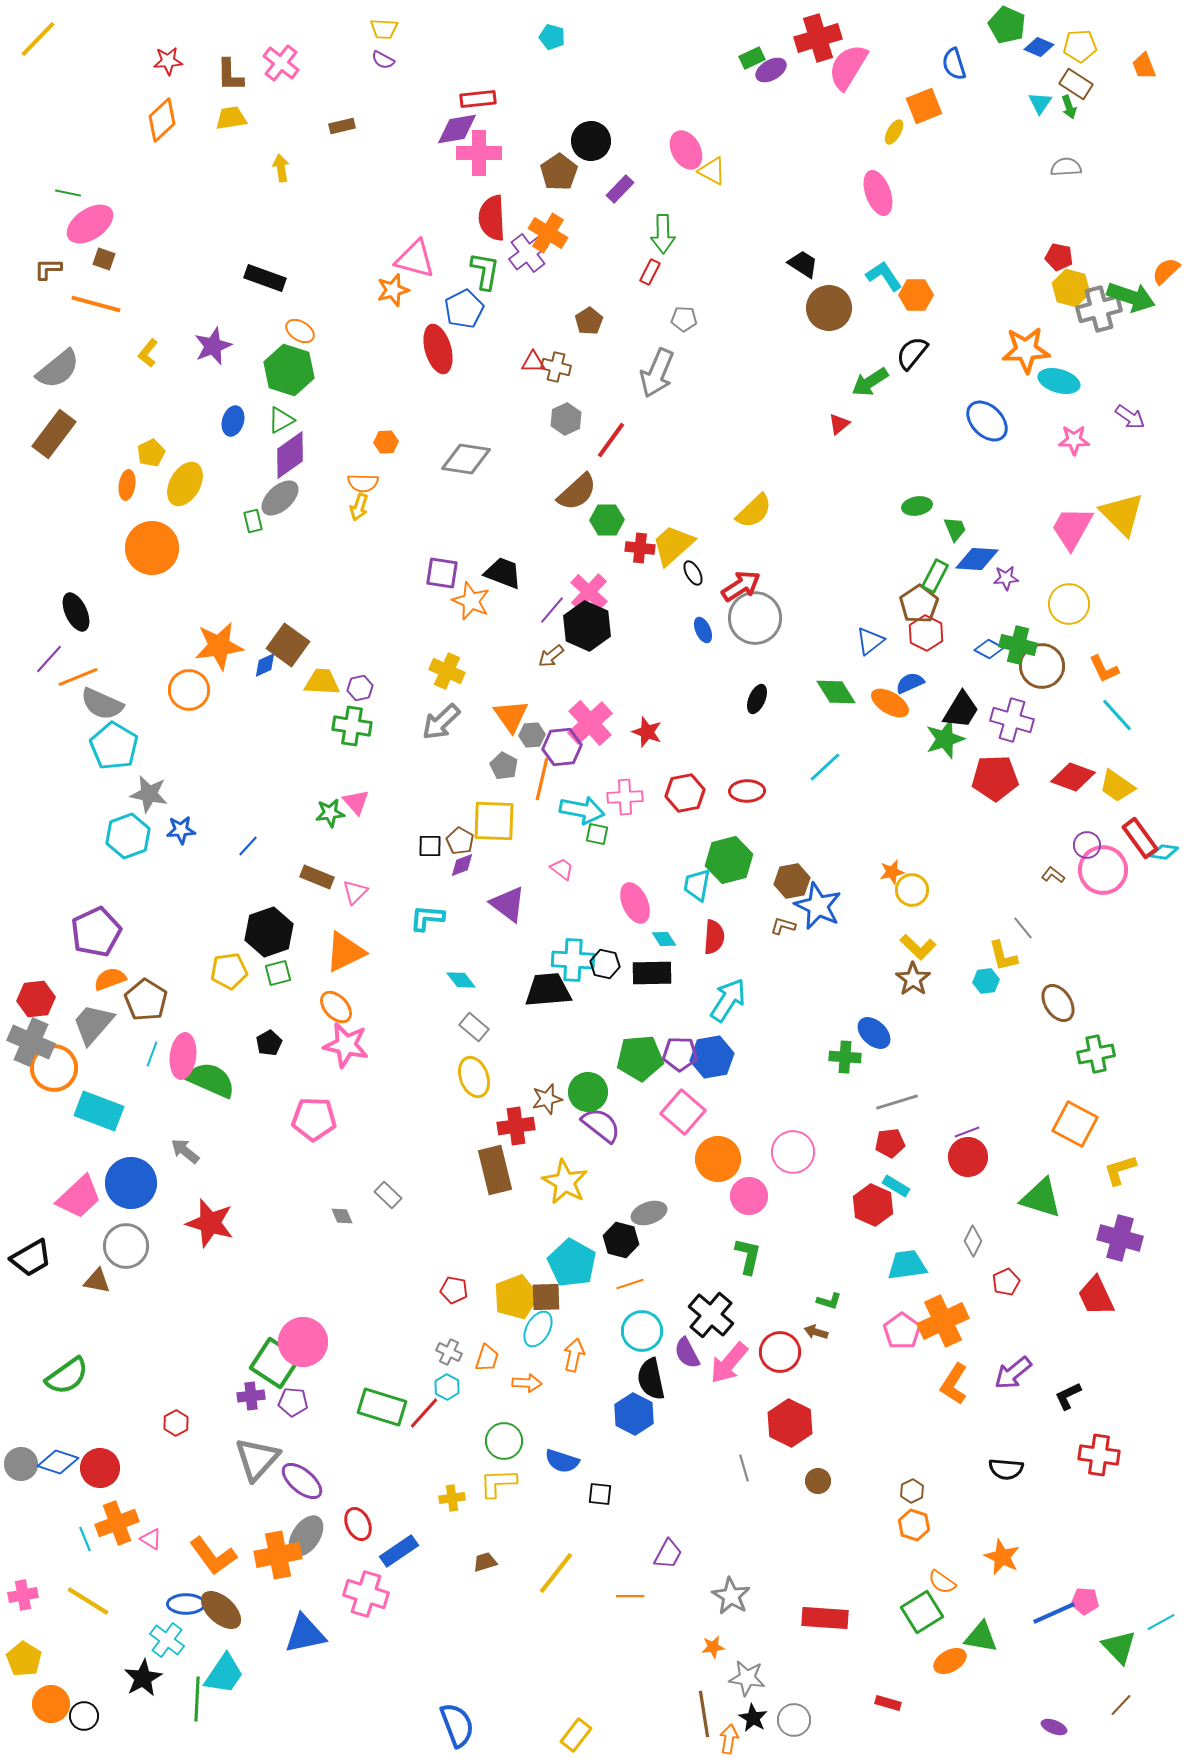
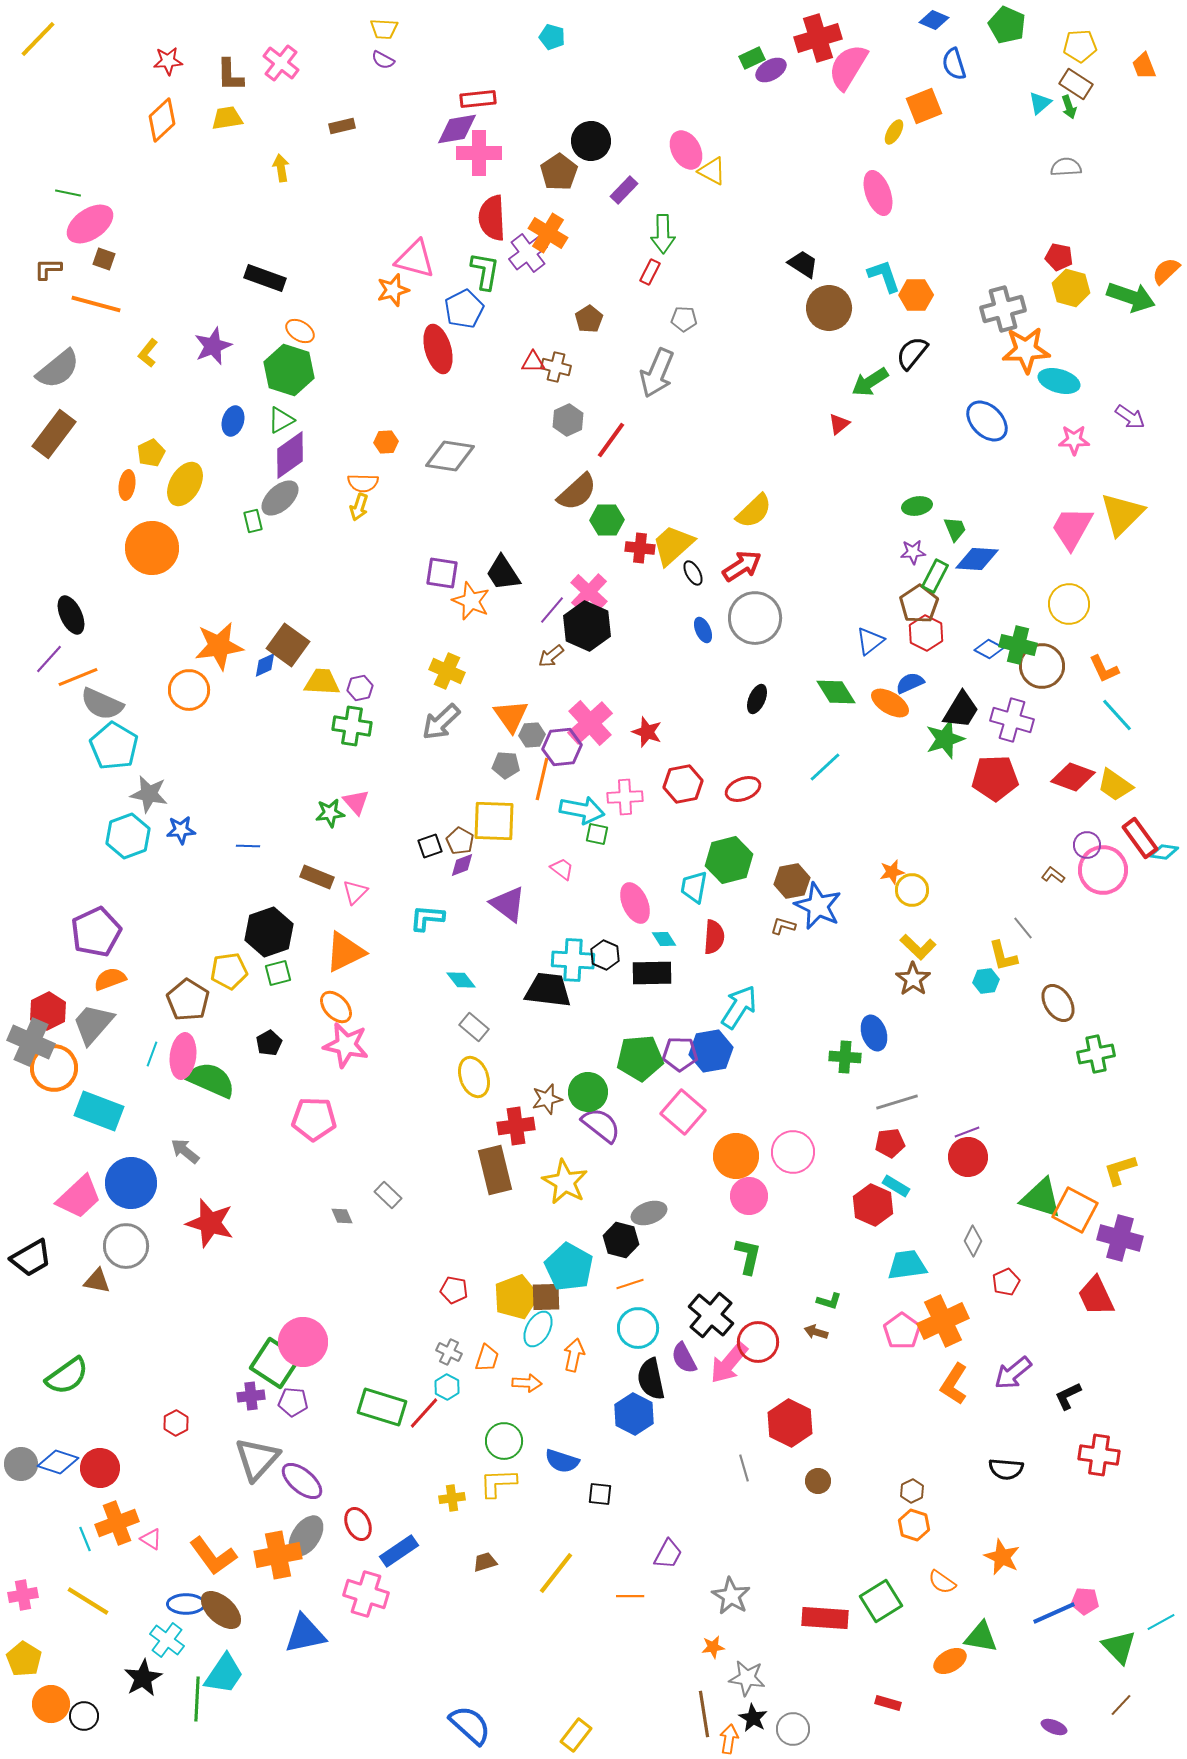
blue diamond at (1039, 47): moved 105 px left, 27 px up
cyan triangle at (1040, 103): rotated 15 degrees clockwise
yellow trapezoid at (231, 118): moved 4 px left
purple rectangle at (620, 189): moved 4 px right, 1 px down
cyan L-shape at (884, 276): rotated 15 degrees clockwise
gray cross at (1099, 309): moved 96 px left
brown pentagon at (589, 321): moved 2 px up
gray hexagon at (566, 419): moved 2 px right, 1 px down
gray diamond at (466, 459): moved 16 px left, 3 px up
yellow triangle at (1122, 514): rotated 30 degrees clockwise
black trapezoid at (503, 573): rotated 144 degrees counterclockwise
purple star at (1006, 578): moved 93 px left, 26 px up
red arrow at (741, 586): moved 1 px right, 20 px up
black ellipse at (76, 612): moved 5 px left, 3 px down
gray pentagon at (504, 766): moved 2 px right, 1 px up; rotated 24 degrees counterclockwise
yellow trapezoid at (1117, 786): moved 2 px left, 1 px up
red ellipse at (747, 791): moved 4 px left, 2 px up; rotated 20 degrees counterclockwise
red hexagon at (685, 793): moved 2 px left, 9 px up
blue line at (248, 846): rotated 50 degrees clockwise
black square at (430, 846): rotated 20 degrees counterclockwise
cyan trapezoid at (697, 885): moved 3 px left, 2 px down
black hexagon at (605, 964): moved 9 px up; rotated 12 degrees clockwise
black trapezoid at (548, 990): rotated 12 degrees clockwise
red hexagon at (36, 999): moved 12 px right, 12 px down; rotated 21 degrees counterclockwise
brown pentagon at (146, 1000): moved 42 px right
cyan arrow at (728, 1000): moved 11 px right, 7 px down
blue ellipse at (874, 1033): rotated 28 degrees clockwise
blue hexagon at (712, 1057): moved 1 px left, 6 px up
orange square at (1075, 1124): moved 86 px down
orange circle at (718, 1159): moved 18 px right, 3 px up
cyan pentagon at (572, 1263): moved 3 px left, 4 px down
cyan circle at (642, 1331): moved 4 px left, 3 px up
red circle at (780, 1352): moved 22 px left, 10 px up
purple semicircle at (687, 1353): moved 3 px left, 5 px down
green square at (922, 1612): moved 41 px left, 11 px up
gray circle at (794, 1720): moved 1 px left, 9 px down
blue semicircle at (457, 1725): moved 13 px right; rotated 27 degrees counterclockwise
